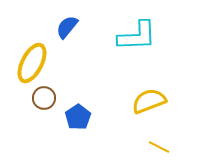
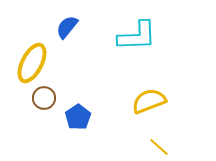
yellow line: rotated 15 degrees clockwise
